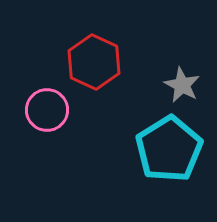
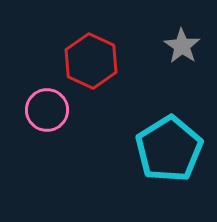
red hexagon: moved 3 px left, 1 px up
gray star: moved 39 px up; rotated 6 degrees clockwise
